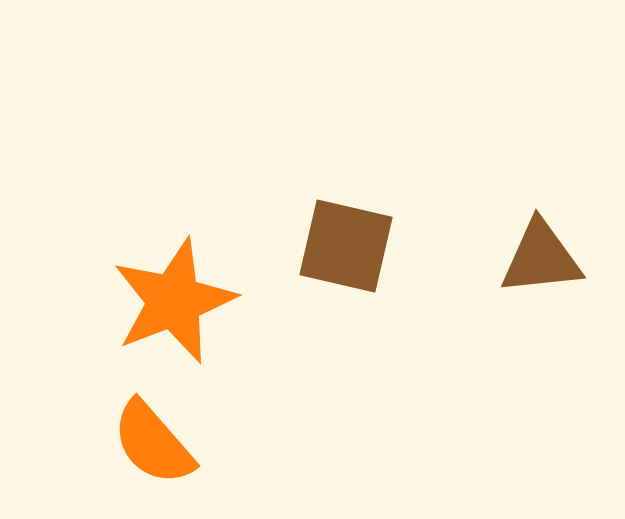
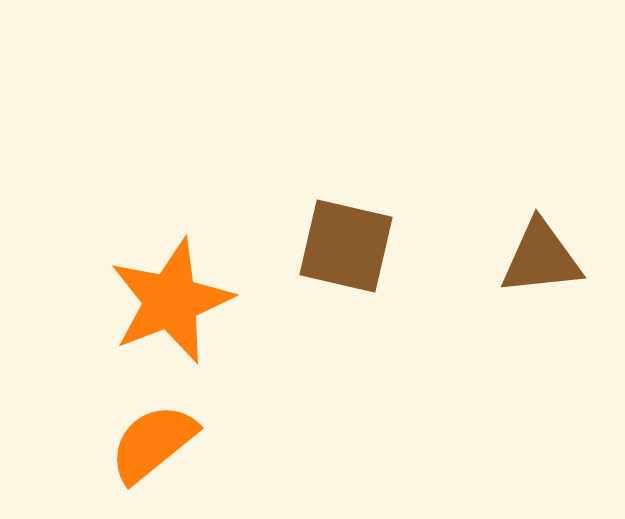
orange star: moved 3 px left
orange semicircle: rotated 92 degrees clockwise
